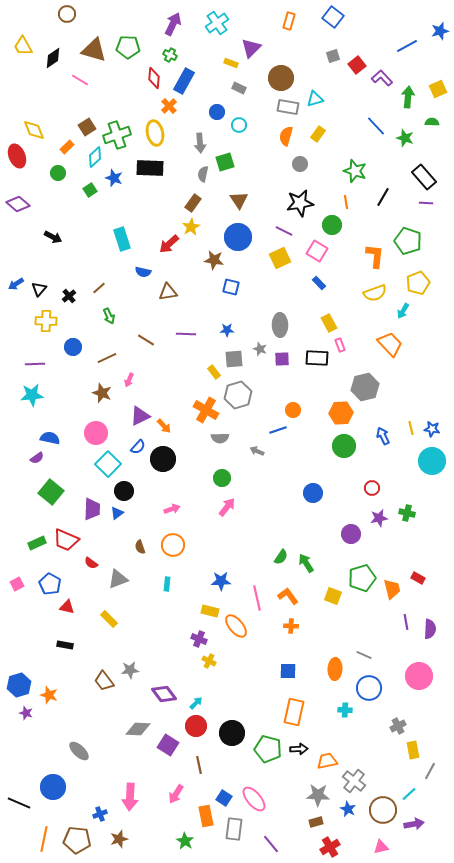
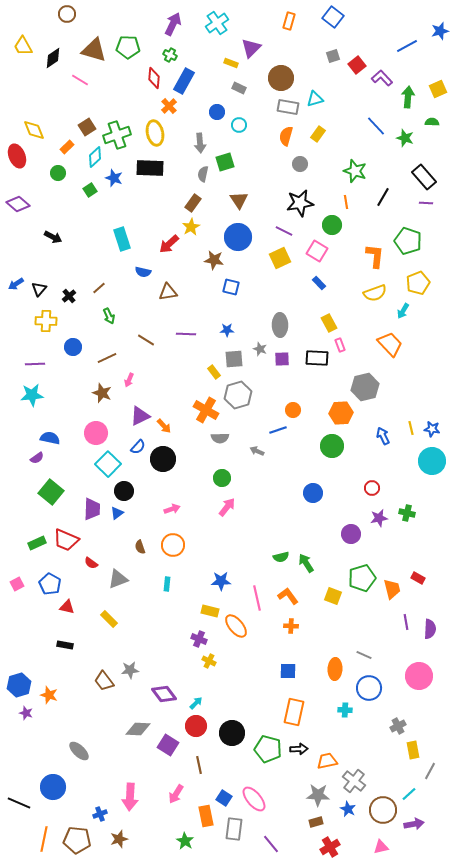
green circle at (344, 446): moved 12 px left
green semicircle at (281, 557): rotated 42 degrees clockwise
